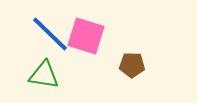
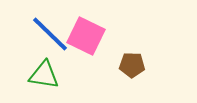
pink square: rotated 9 degrees clockwise
